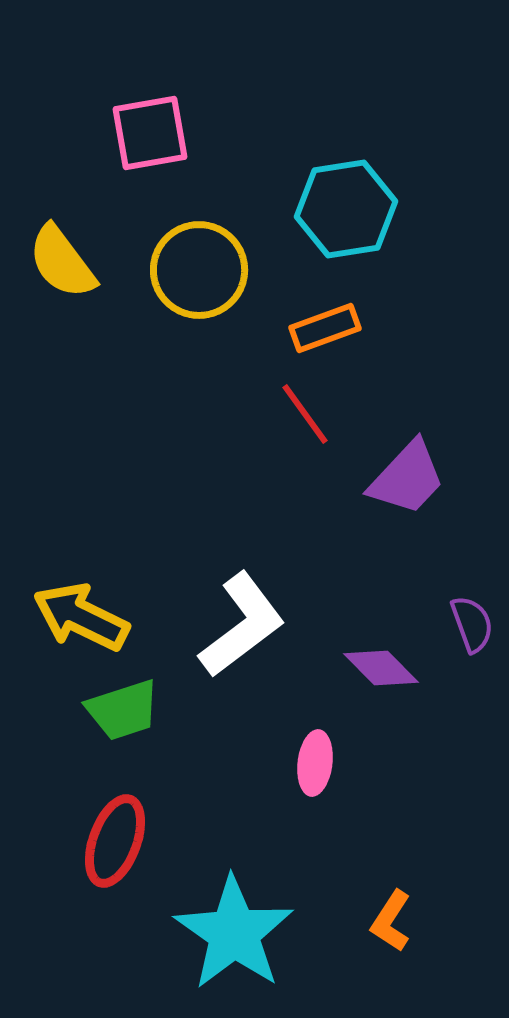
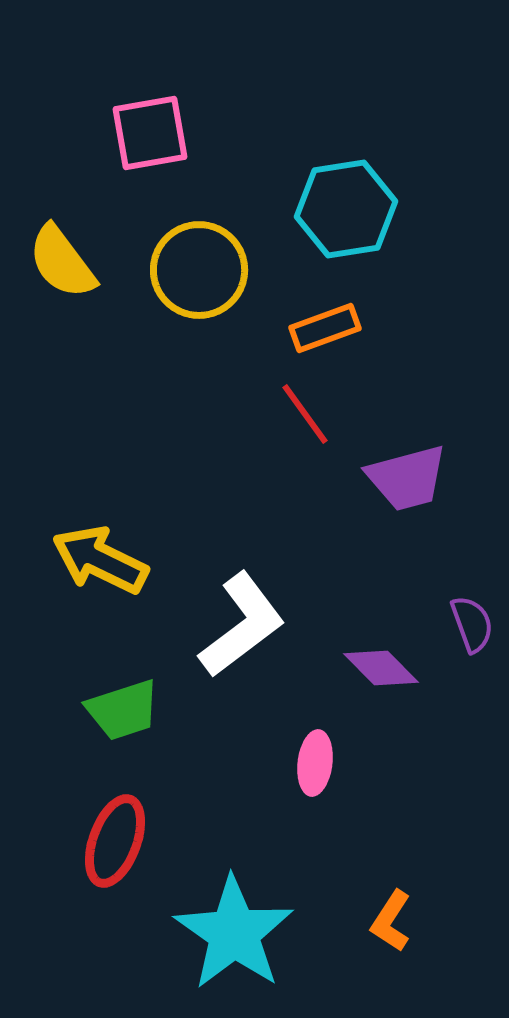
purple trapezoid: rotated 32 degrees clockwise
yellow arrow: moved 19 px right, 57 px up
